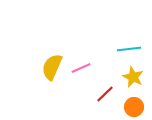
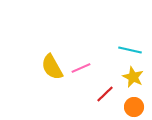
cyan line: moved 1 px right, 1 px down; rotated 20 degrees clockwise
yellow semicircle: rotated 52 degrees counterclockwise
